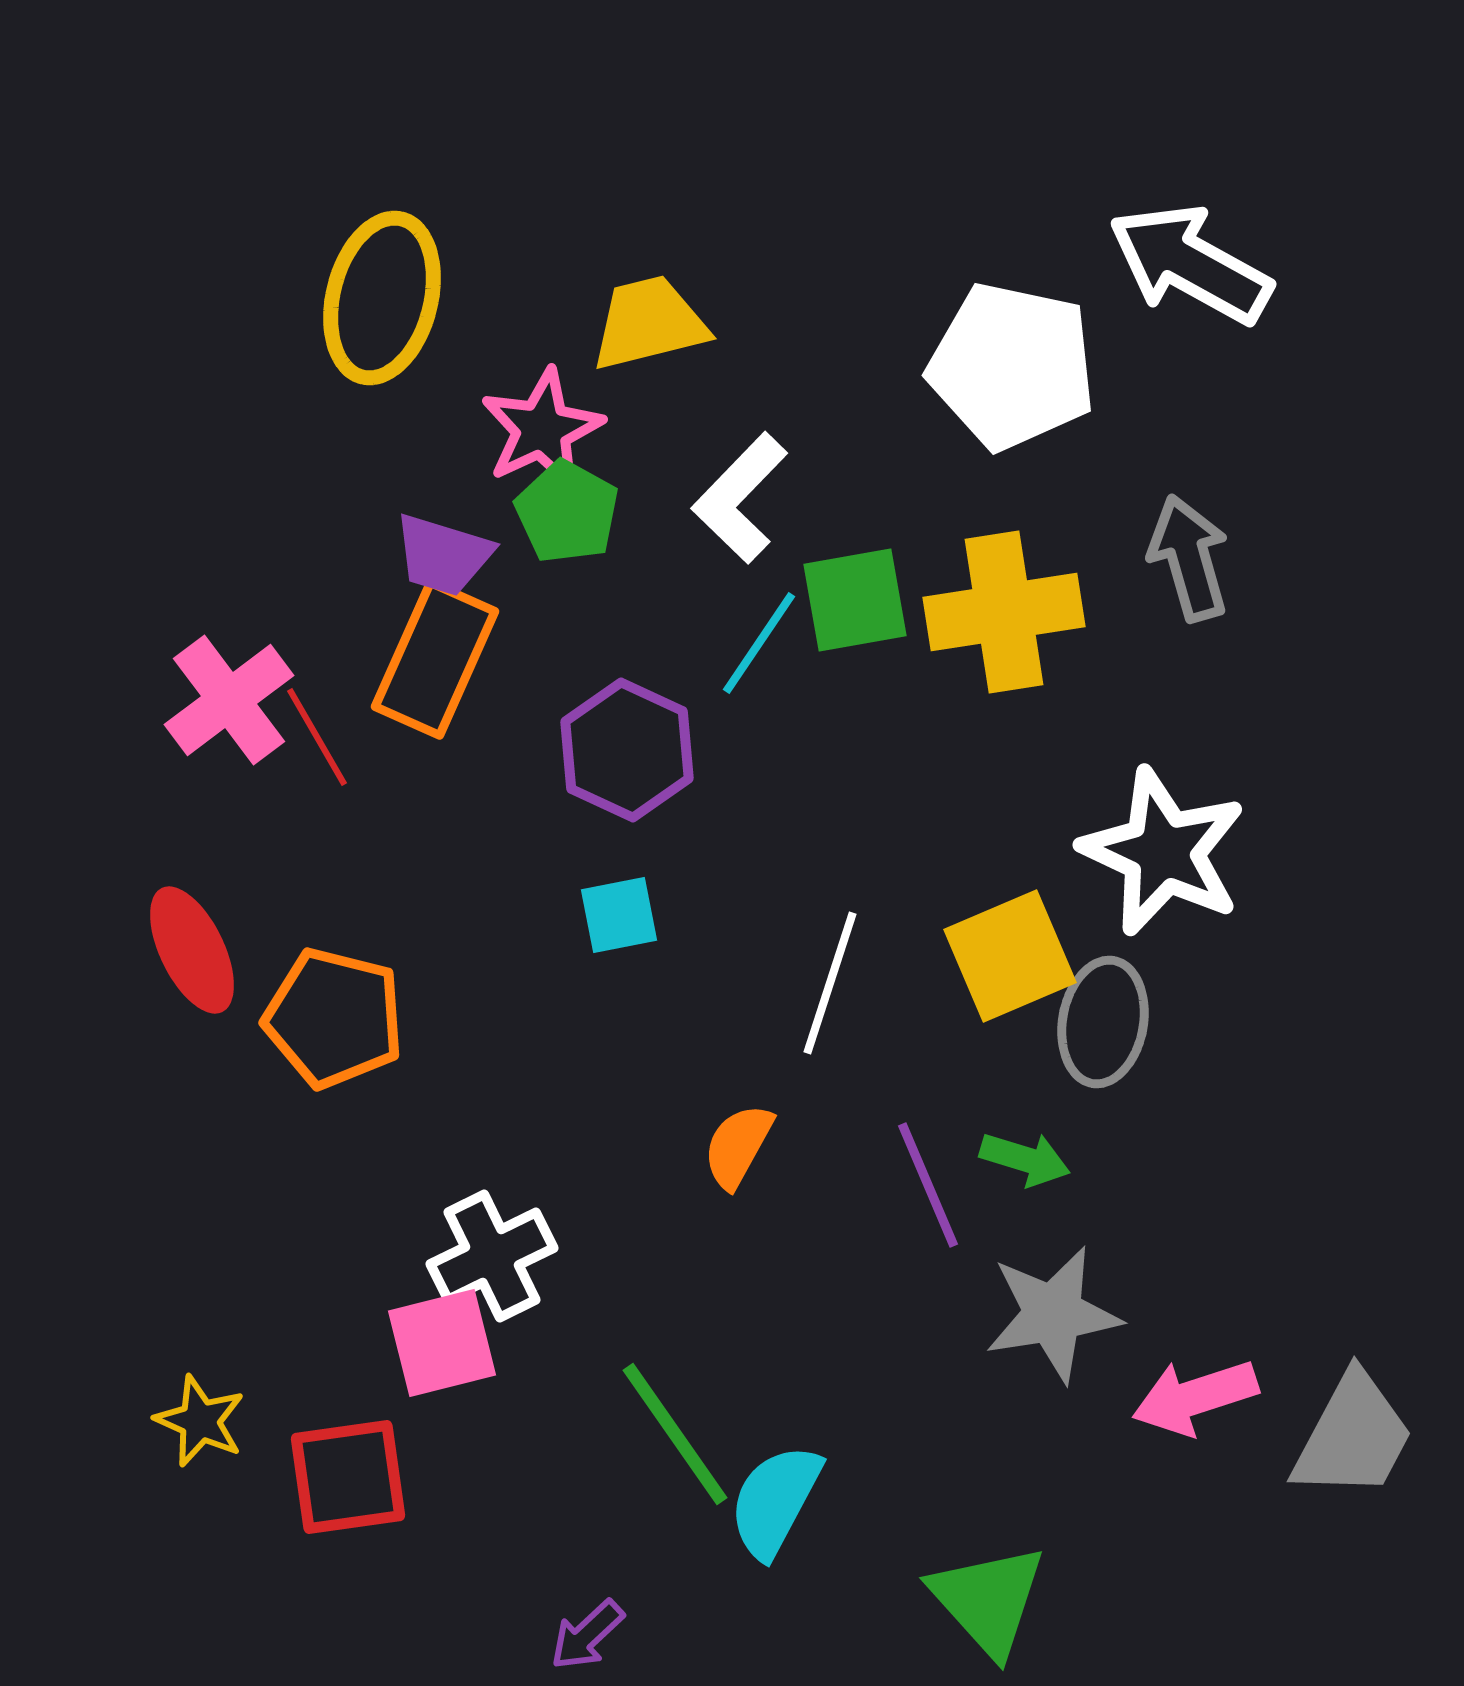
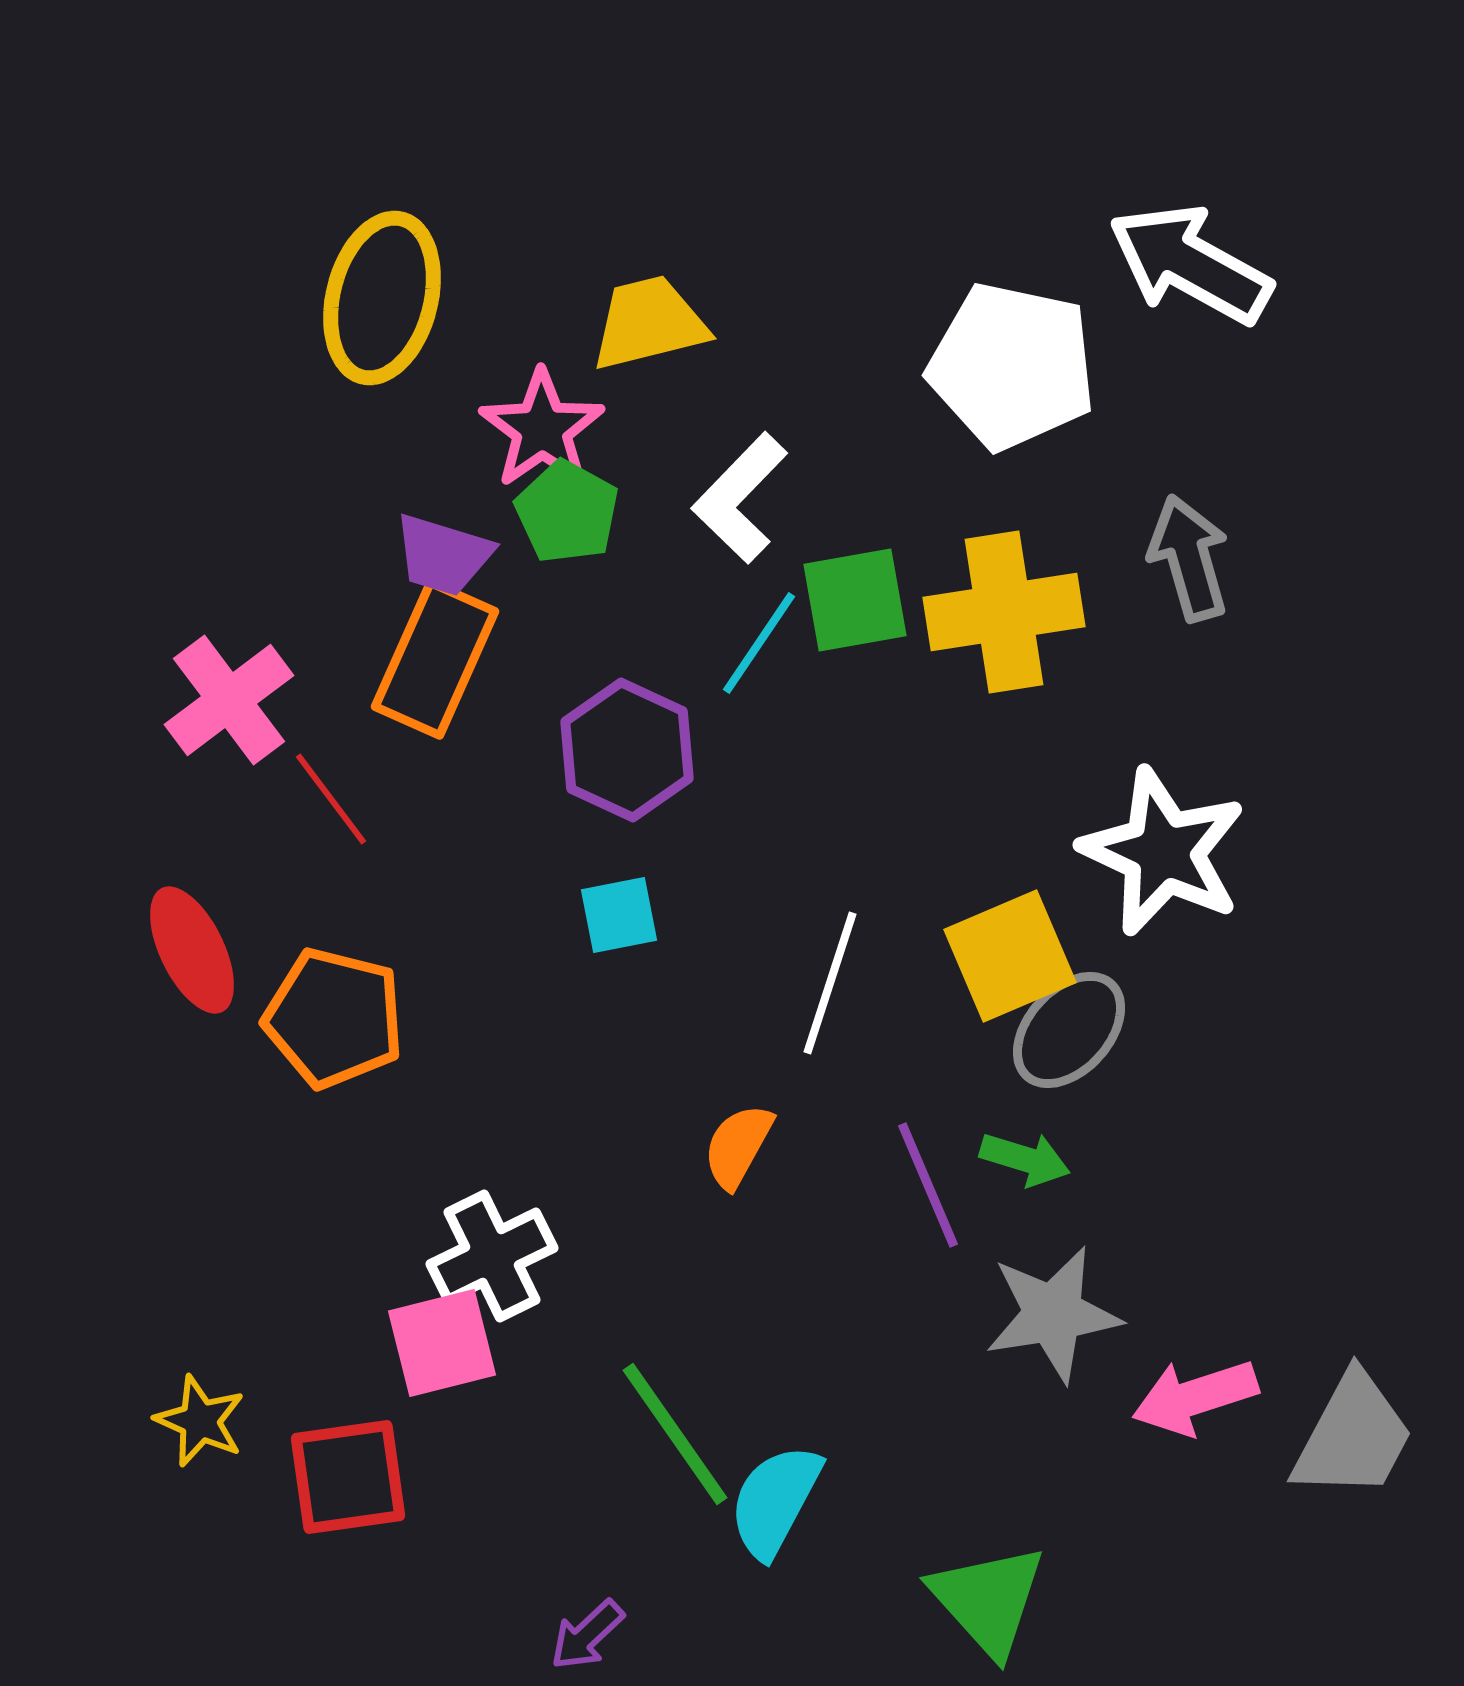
pink star: rotated 10 degrees counterclockwise
red line: moved 14 px right, 62 px down; rotated 7 degrees counterclockwise
gray ellipse: moved 34 px left, 8 px down; rotated 32 degrees clockwise
